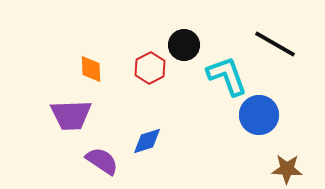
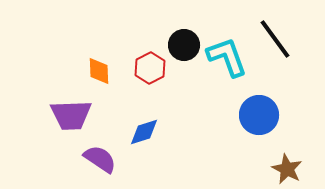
black line: moved 5 px up; rotated 24 degrees clockwise
orange diamond: moved 8 px right, 2 px down
cyan L-shape: moved 19 px up
blue diamond: moved 3 px left, 9 px up
purple semicircle: moved 2 px left, 2 px up
brown star: rotated 24 degrees clockwise
